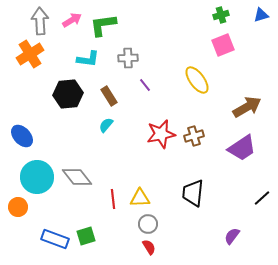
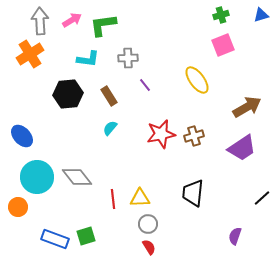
cyan semicircle: moved 4 px right, 3 px down
purple semicircle: moved 3 px right; rotated 18 degrees counterclockwise
